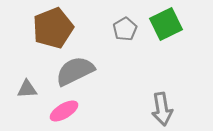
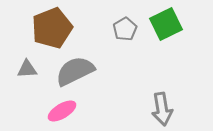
brown pentagon: moved 1 px left
gray triangle: moved 20 px up
pink ellipse: moved 2 px left
